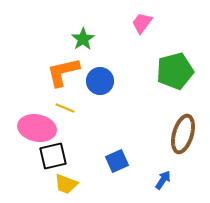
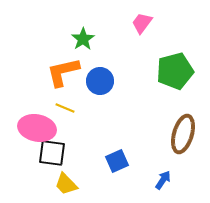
black square: moved 1 px left, 3 px up; rotated 20 degrees clockwise
yellow trapezoid: rotated 25 degrees clockwise
